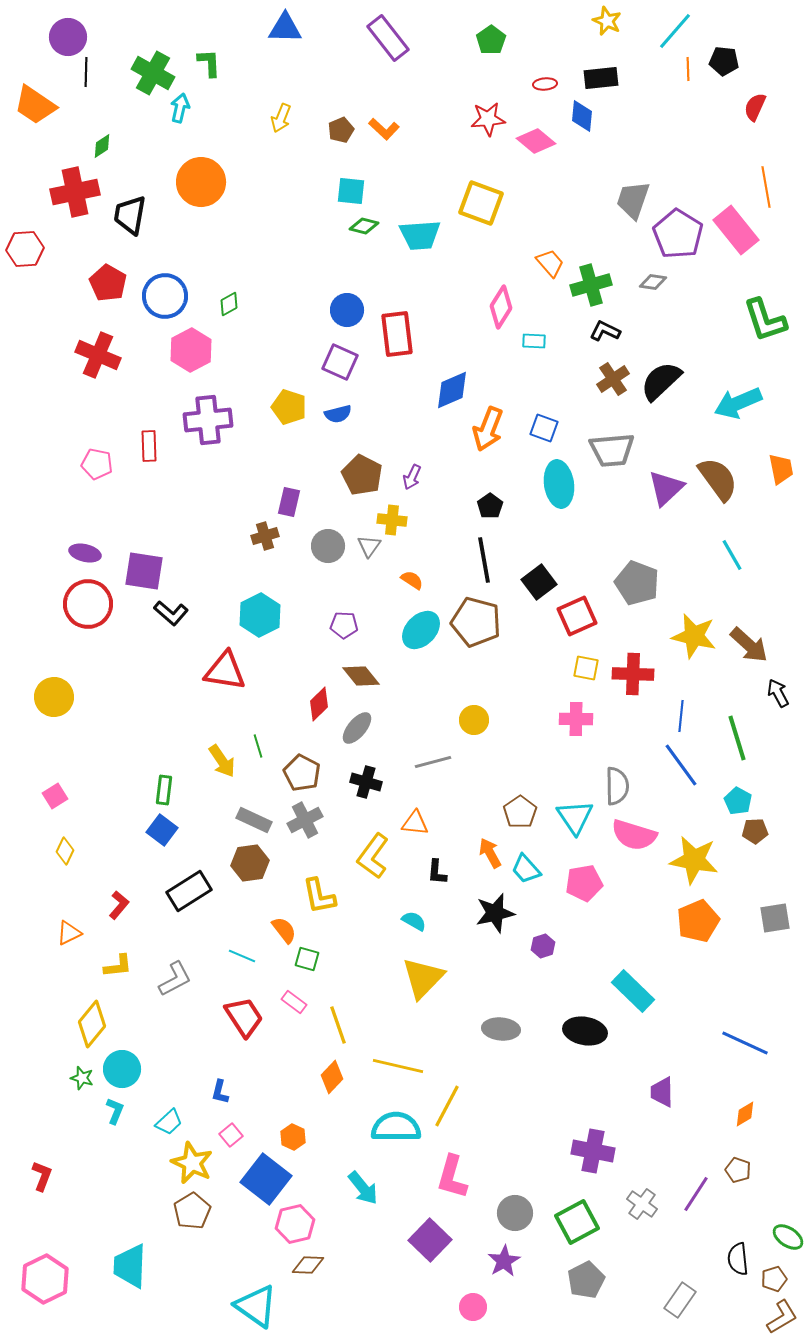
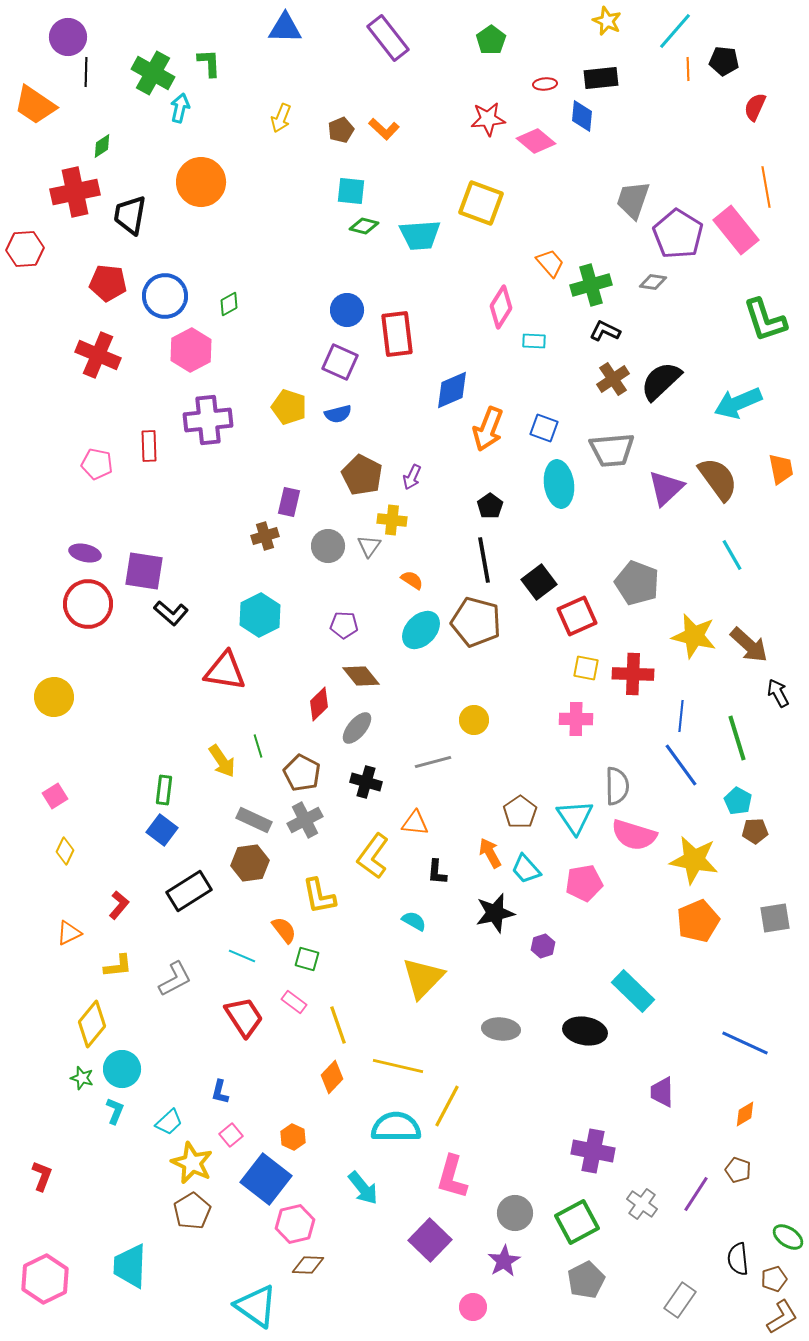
red pentagon at (108, 283): rotated 24 degrees counterclockwise
